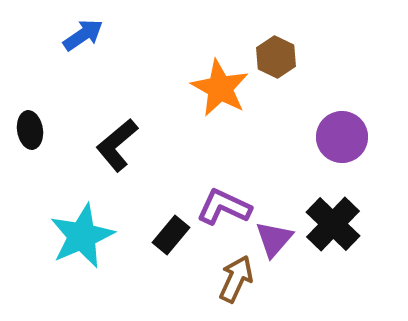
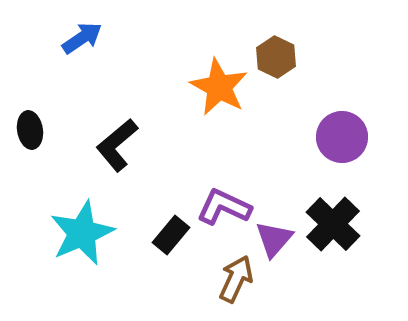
blue arrow: moved 1 px left, 3 px down
orange star: moved 1 px left, 1 px up
cyan star: moved 3 px up
